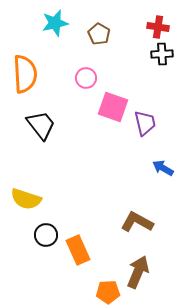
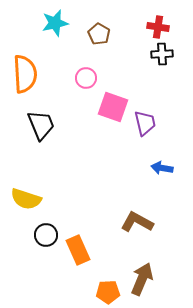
black trapezoid: rotated 16 degrees clockwise
blue arrow: moved 1 px left; rotated 20 degrees counterclockwise
brown arrow: moved 4 px right, 7 px down
